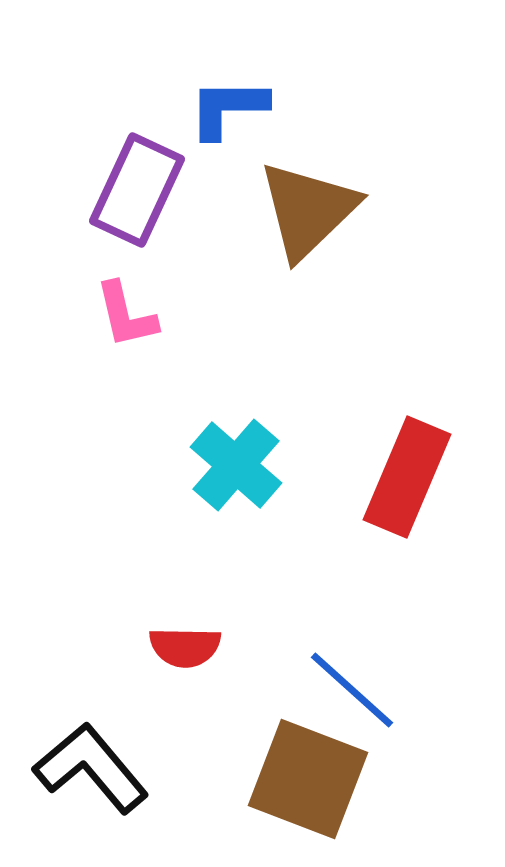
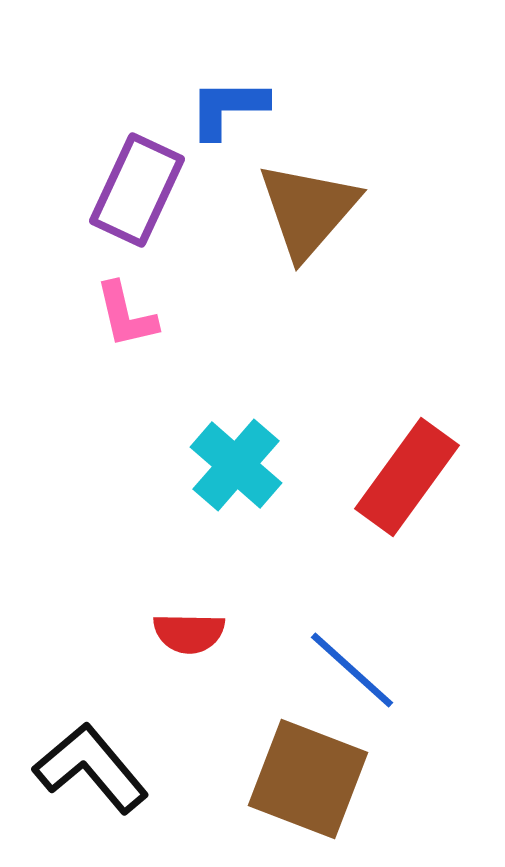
brown triangle: rotated 5 degrees counterclockwise
red rectangle: rotated 13 degrees clockwise
red semicircle: moved 4 px right, 14 px up
blue line: moved 20 px up
